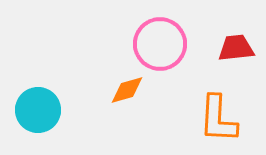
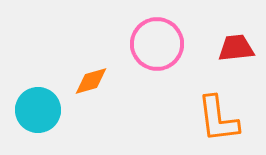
pink circle: moved 3 px left
orange diamond: moved 36 px left, 9 px up
orange L-shape: rotated 10 degrees counterclockwise
